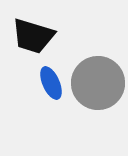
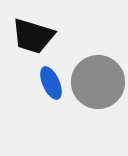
gray circle: moved 1 px up
